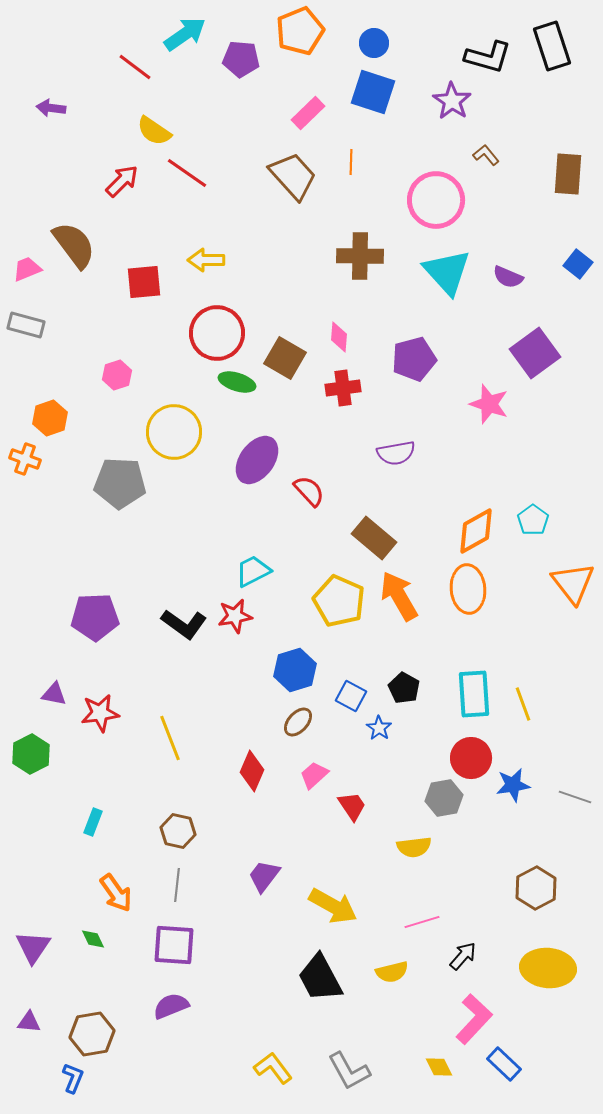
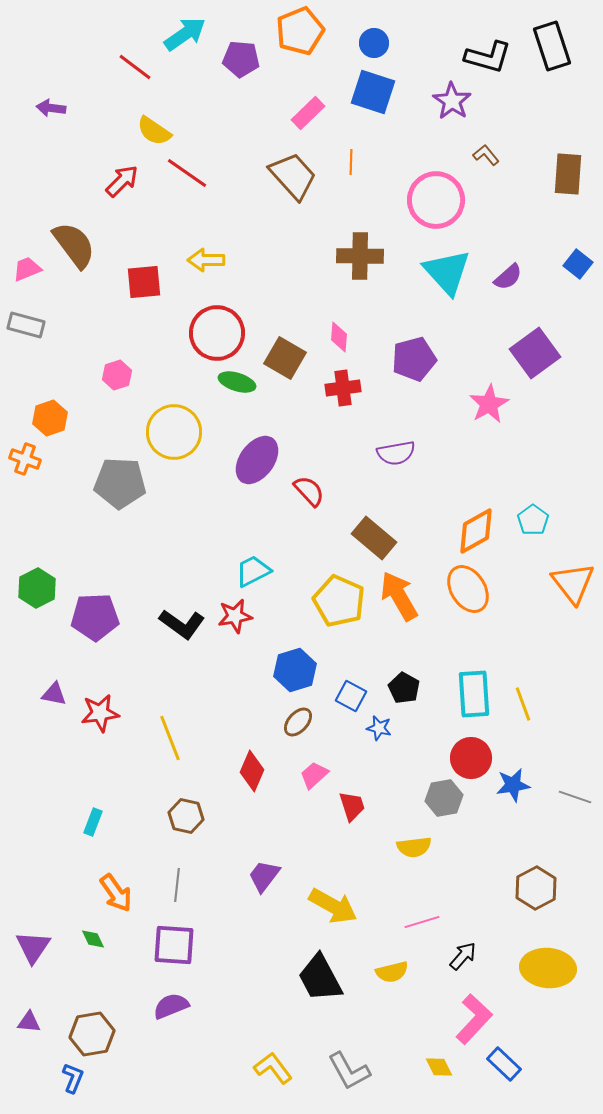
purple semicircle at (508, 277): rotated 64 degrees counterclockwise
pink star at (489, 404): rotated 24 degrees clockwise
orange ellipse at (468, 589): rotated 27 degrees counterclockwise
black L-shape at (184, 624): moved 2 px left
blue star at (379, 728): rotated 20 degrees counterclockwise
green hexagon at (31, 754): moved 6 px right, 166 px up
red trapezoid at (352, 806): rotated 16 degrees clockwise
brown hexagon at (178, 831): moved 8 px right, 15 px up
